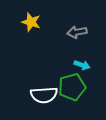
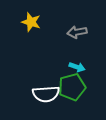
cyan arrow: moved 5 px left, 2 px down
white semicircle: moved 2 px right, 1 px up
